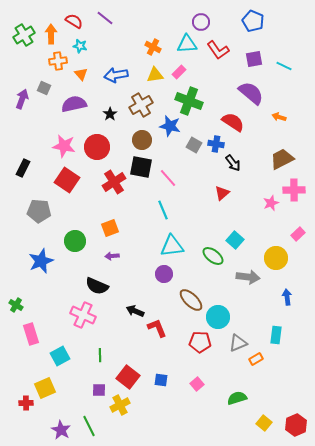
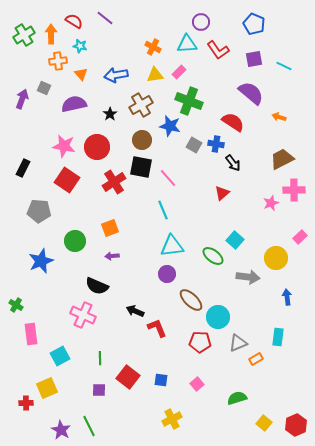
blue pentagon at (253, 21): moved 1 px right, 3 px down
pink rectangle at (298, 234): moved 2 px right, 3 px down
purple circle at (164, 274): moved 3 px right
pink rectangle at (31, 334): rotated 10 degrees clockwise
cyan rectangle at (276, 335): moved 2 px right, 2 px down
green line at (100, 355): moved 3 px down
yellow square at (45, 388): moved 2 px right
yellow cross at (120, 405): moved 52 px right, 14 px down
